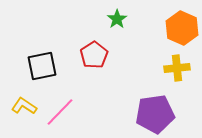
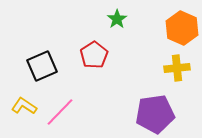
black square: rotated 12 degrees counterclockwise
